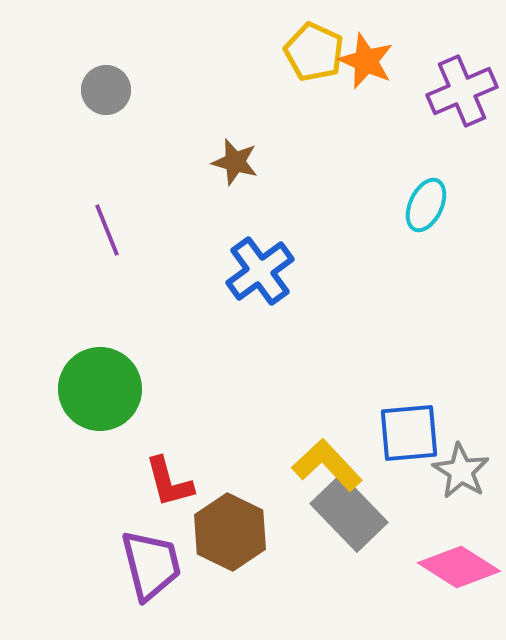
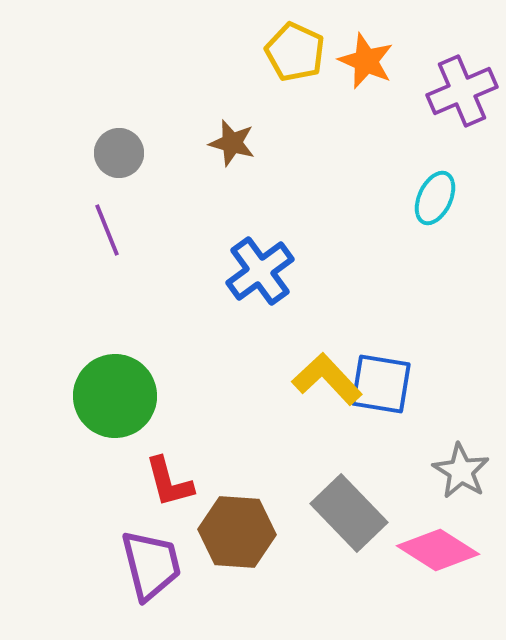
yellow pentagon: moved 19 px left
gray circle: moved 13 px right, 63 px down
brown star: moved 3 px left, 19 px up
cyan ellipse: moved 9 px right, 7 px up
green circle: moved 15 px right, 7 px down
blue square: moved 28 px left, 49 px up; rotated 14 degrees clockwise
yellow L-shape: moved 86 px up
brown hexagon: moved 7 px right; rotated 22 degrees counterclockwise
pink diamond: moved 21 px left, 17 px up
